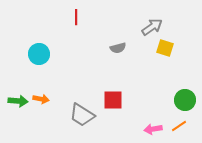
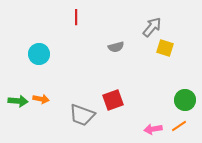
gray arrow: rotated 15 degrees counterclockwise
gray semicircle: moved 2 px left, 1 px up
red square: rotated 20 degrees counterclockwise
gray trapezoid: rotated 12 degrees counterclockwise
